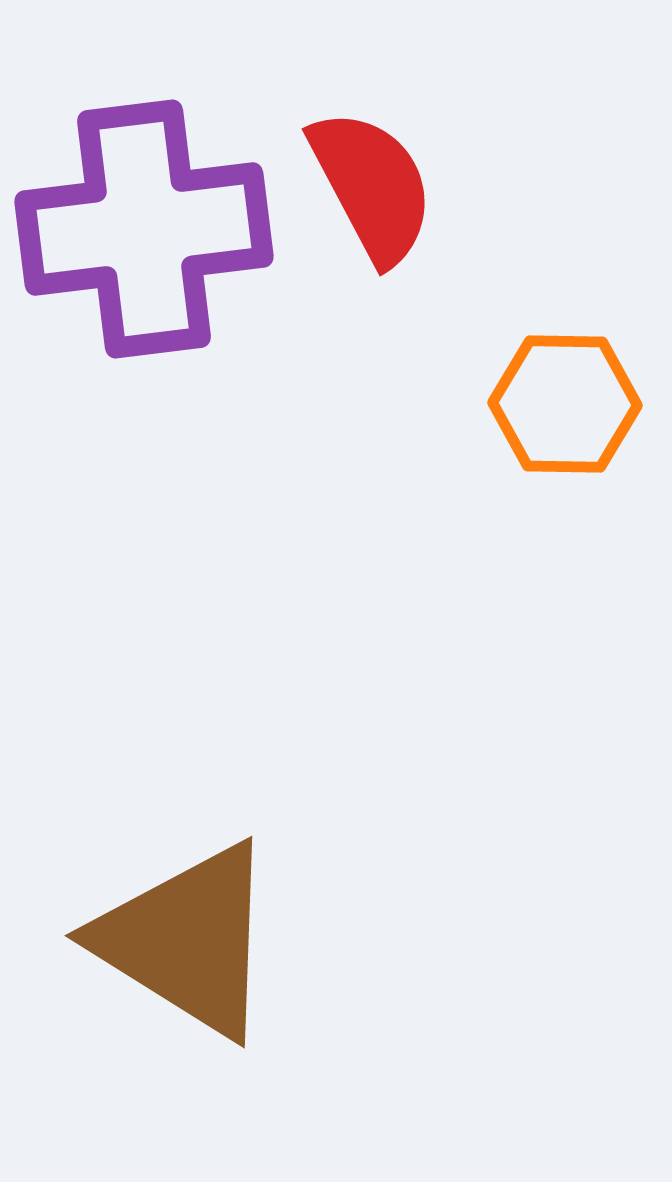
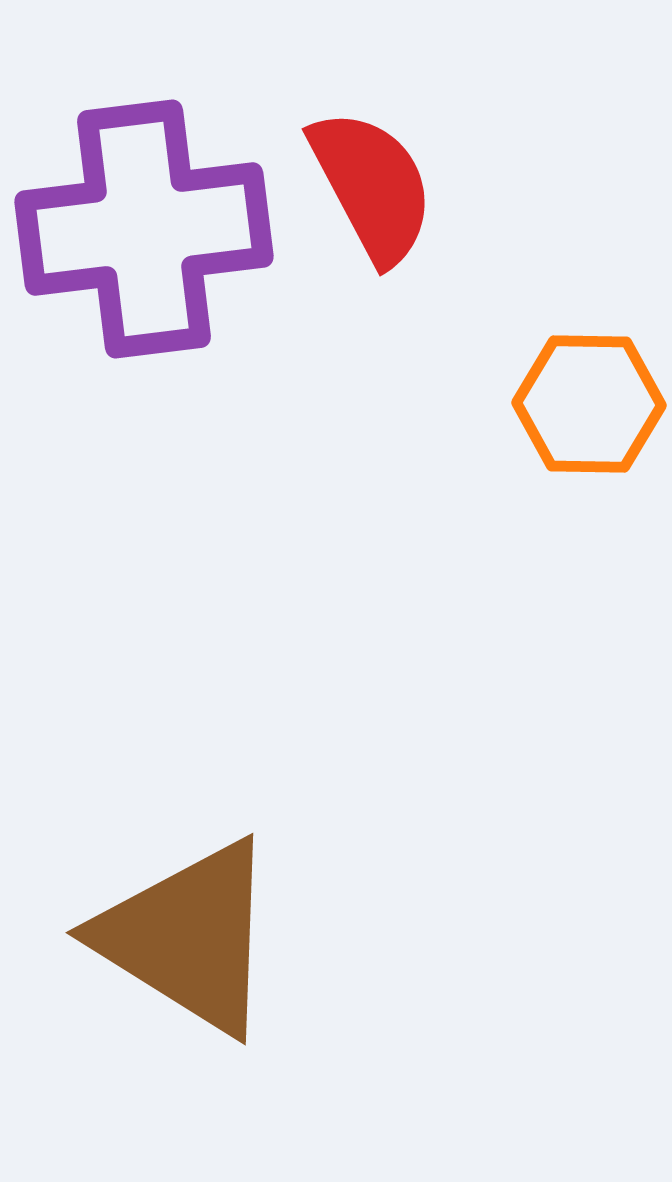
orange hexagon: moved 24 px right
brown triangle: moved 1 px right, 3 px up
